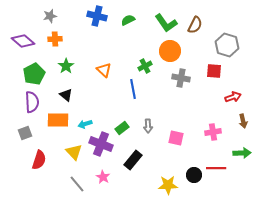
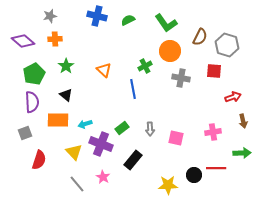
brown semicircle: moved 5 px right, 12 px down
gray arrow: moved 2 px right, 3 px down
